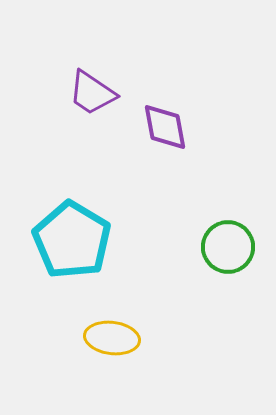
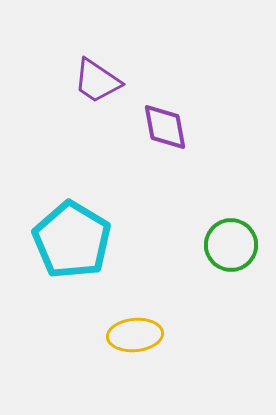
purple trapezoid: moved 5 px right, 12 px up
green circle: moved 3 px right, 2 px up
yellow ellipse: moved 23 px right, 3 px up; rotated 12 degrees counterclockwise
